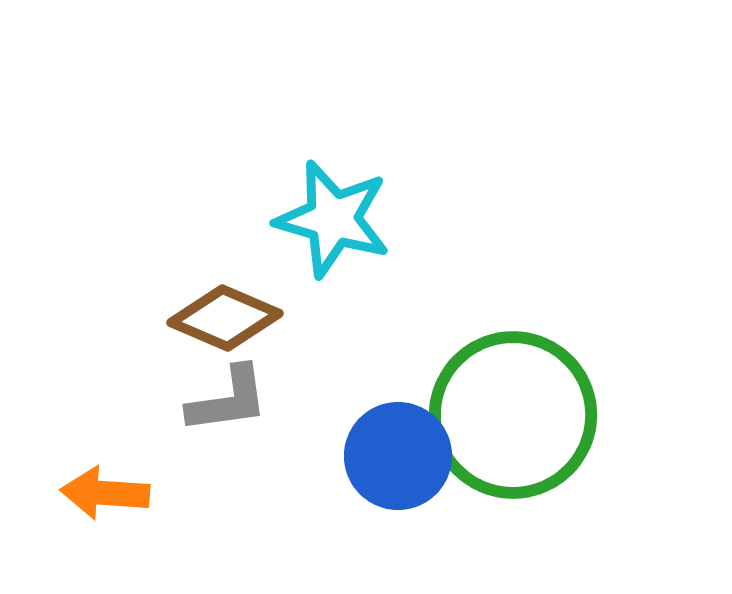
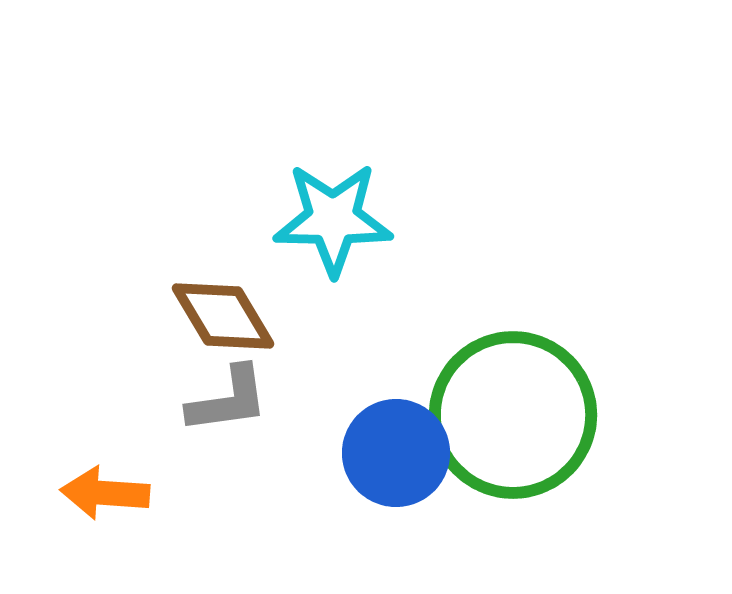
cyan star: rotated 15 degrees counterclockwise
brown diamond: moved 2 px left, 2 px up; rotated 36 degrees clockwise
blue circle: moved 2 px left, 3 px up
